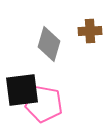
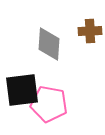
gray diamond: rotated 12 degrees counterclockwise
pink pentagon: moved 5 px right
